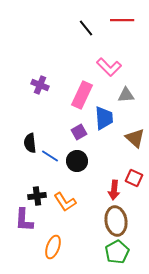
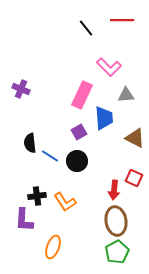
purple cross: moved 19 px left, 4 px down
brown triangle: rotated 15 degrees counterclockwise
